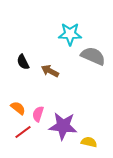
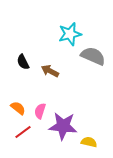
cyan star: rotated 15 degrees counterclockwise
pink semicircle: moved 2 px right, 3 px up
